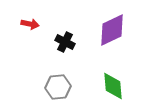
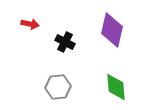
purple diamond: rotated 52 degrees counterclockwise
green diamond: moved 3 px right, 1 px down
